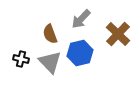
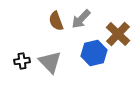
brown semicircle: moved 6 px right, 13 px up
blue hexagon: moved 14 px right
black cross: moved 1 px right, 2 px down; rotated 21 degrees counterclockwise
